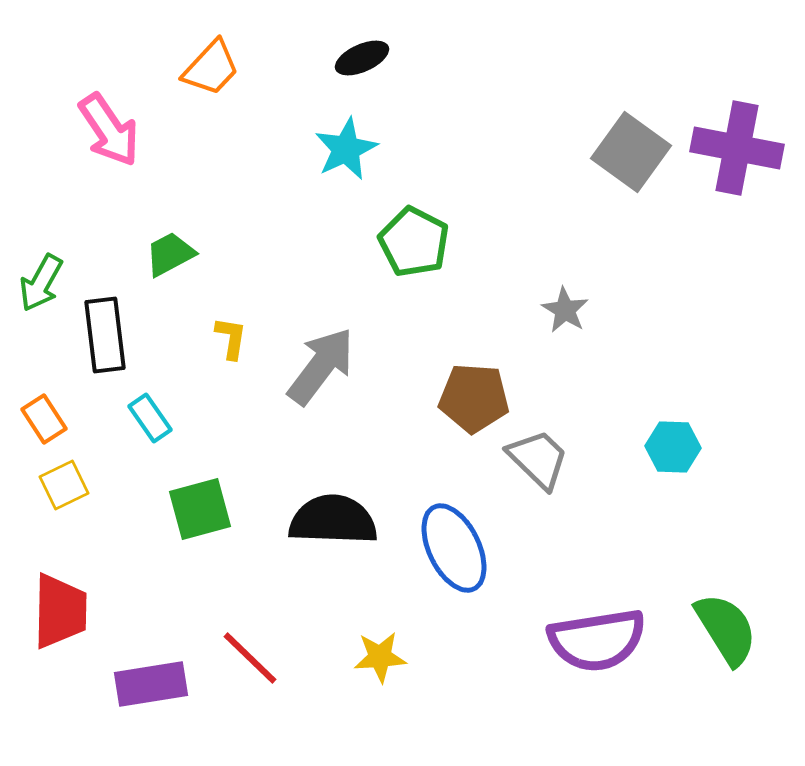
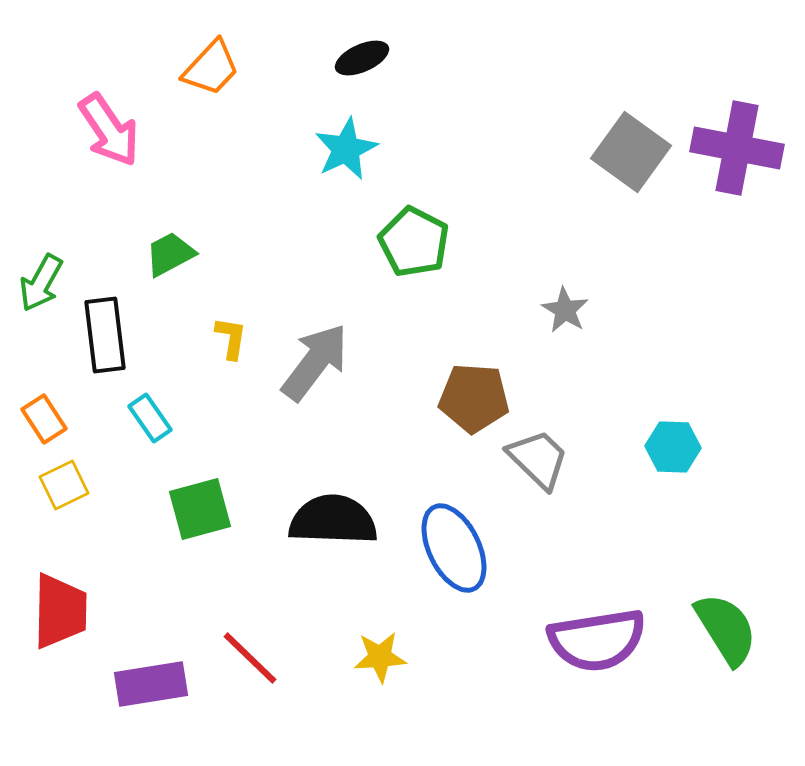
gray arrow: moved 6 px left, 4 px up
